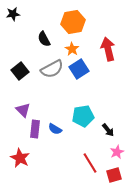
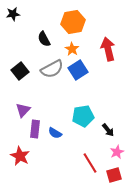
blue square: moved 1 px left, 1 px down
purple triangle: rotated 28 degrees clockwise
blue semicircle: moved 4 px down
red star: moved 2 px up
